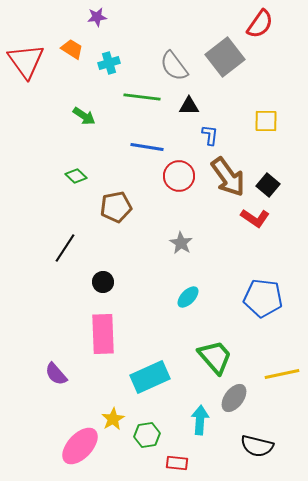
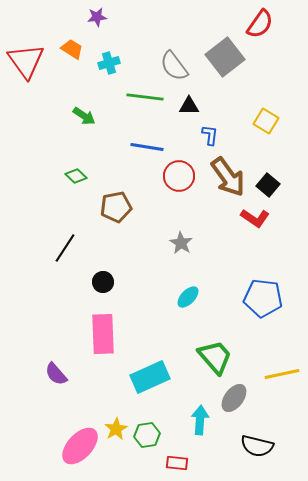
green line: moved 3 px right
yellow square: rotated 30 degrees clockwise
yellow star: moved 3 px right, 10 px down
